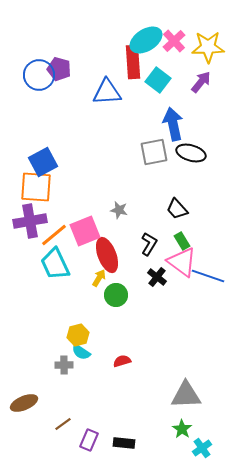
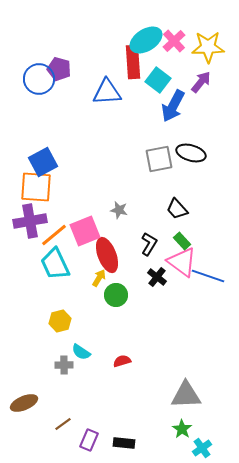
blue circle: moved 4 px down
blue arrow: moved 18 px up; rotated 140 degrees counterclockwise
gray square: moved 5 px right, 7 px down
green rectangle: rotated 12 degrees counterclockwise
yellow hexagon: moved 18 px left, 14 px up
